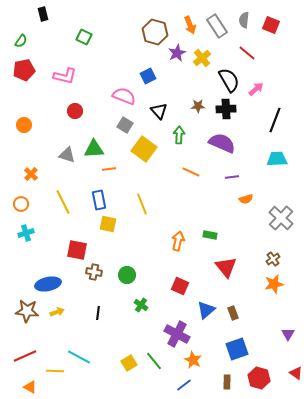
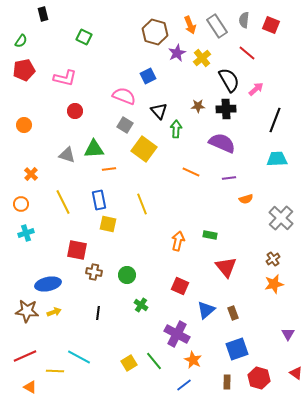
pink L-shape at (65, 76): moved 2 px down
green arrow at (179, 135): moved 3 px left, 6 px up
purple line at (232, 177): moved 3 px left, 1 px down
yellow arrow at (57, 312): moved 3 px left
